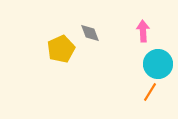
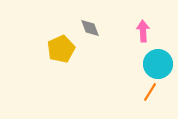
gray diamond: moved 5 px up
